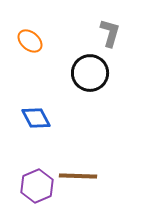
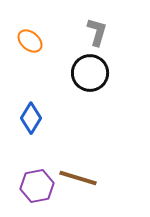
gray L-shape: moved 13 px left, 1 px up
blue diamond: moved 5 px left; rotated 60 degrees clockwise
brown line: moved 2 px down; rotated 15 degrees clockwise
purple hexagon: rotated 12 degrees clockwise
